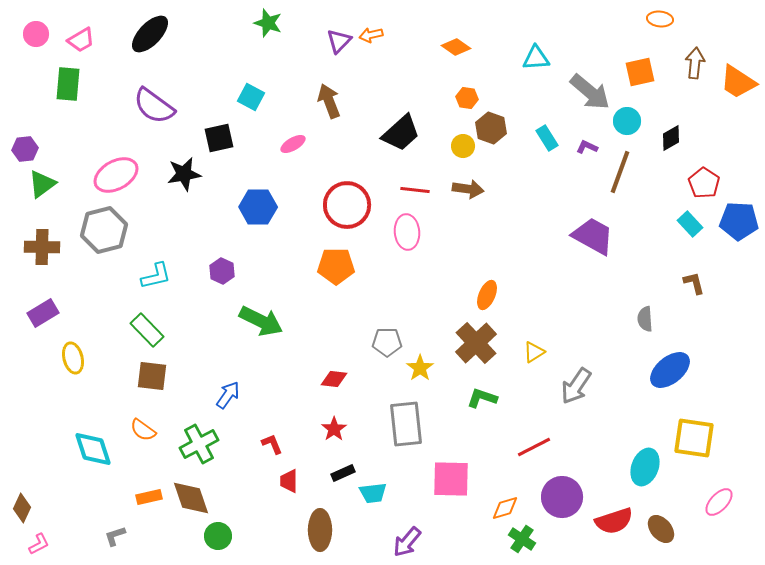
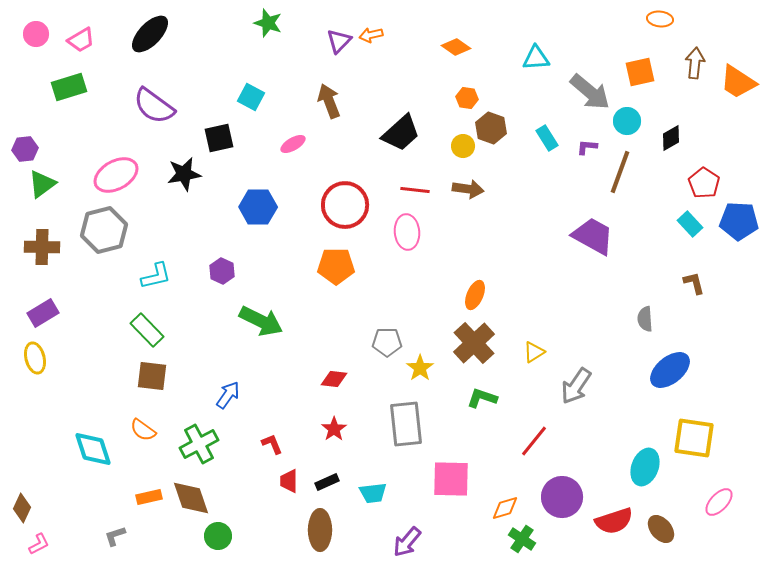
green rectangle at (68, 84): moved 1 px right, 3 px down; rotated 68 degrees clockwise
purple L-shape at (587, 147): rotated 20 degrees counterclockwise
red circle at (347, 205): moved 2 px left
orange ellipse at (487, 295): moved 12 px left
brown cross at (476, 343): moved 2 px left
yellow ellipse at (73, 358): moved 38 px left
red line at (534, 447): moved 6 px up; rotated 24 degrees counterclockwise
black rectangle at (343, 473): moved 16 px left, 9 px down
